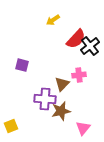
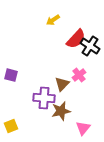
black cross: rotated 18 degrees counterclockwise
purple square: moved 11 px left, 10 px down
pink cross: rotated 32 degrees counterclockwise
purple cross: moved 1 px left, 1 px up
